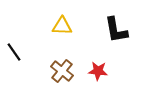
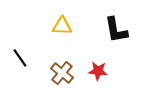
black line: moved 6 px right, 6 px down
brown cross: moved 2 px down
